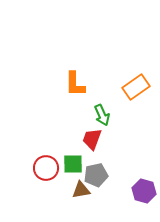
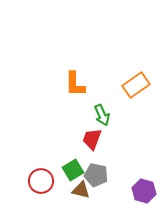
orange rectangle: moved 2 px up
green square: moved 6 px down; rotated 30 degrees counterclockwise
red circle: moved 5 px left, 13 px down
gray pentagon: rotated 25 degrees clockwise
brown triangle: rotated 24 degrees clockwise
